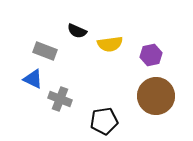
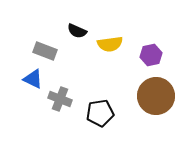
black pentagon: moved 4 px left, 8 px up
